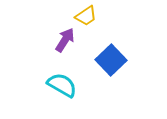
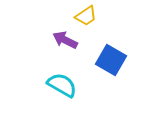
purple arrow: rotated 95 degrees counterclockwise
blue square: rotated 16 degrees counterclockwise
